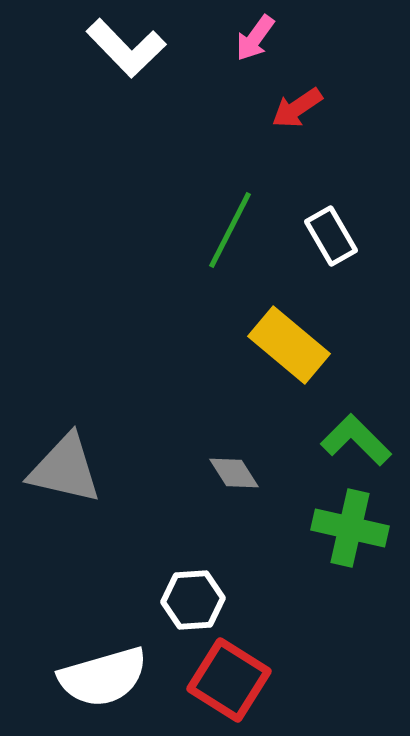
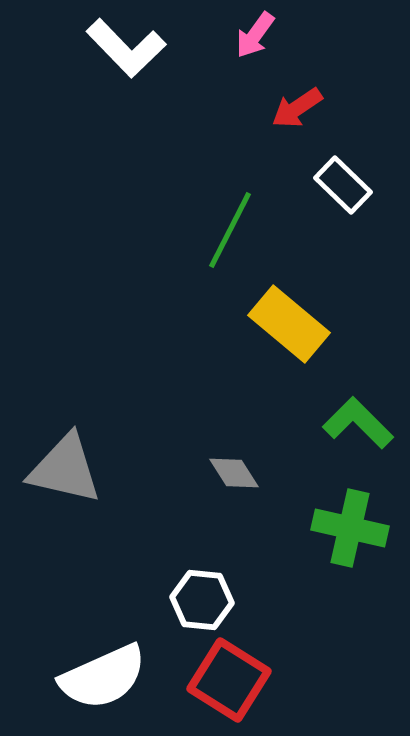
pink arrow: moved 3 px up
white rectangle: moved 12 px right, 51 px up; rotated 16 degrees counterclockwise
yellow rectangle: moved 21 px up
green L-shape: moved 2 px right, 17 px up
white hexagon: moved 9 px right; rotated 10 degrees clockwise
white semicircle: rotated 8 degrees counterclockwise
